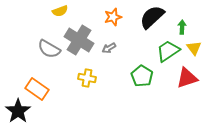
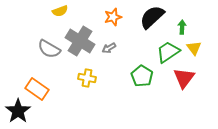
gray cross: moved 1 px right, 1 px down
green trapezoid: moved 1 px down
red triangle: moved 3 px left; rotated 35 degrees counterclockwise
